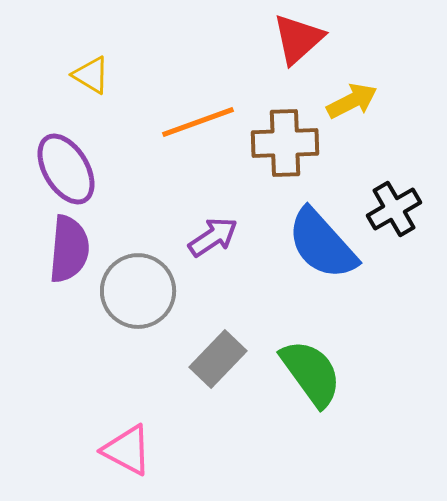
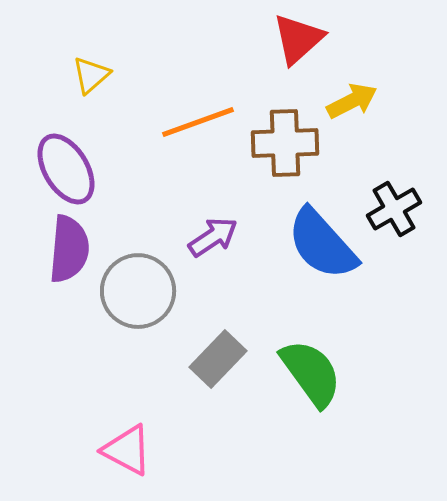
yellow triangle: rotated 48 degrees clockwise
